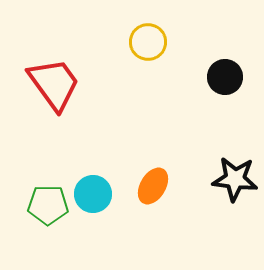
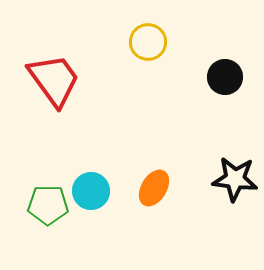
red trapezoid: moved 4 px up
orange ellipse: moved 1 px right, 2 px down
cyan circle: moved 2 px left, 3 px up
